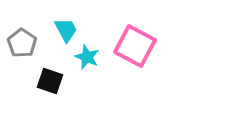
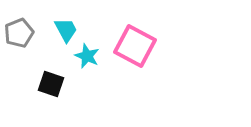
gray pentagon: moved 3 px left, 10 px up; rotated 16 degrees clockwise
cyan star: moved 1 px up
black square: moved 1 px right, 3 px down
